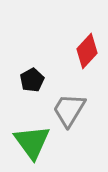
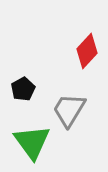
black pentagon: moved 9 px left, 9 px down
